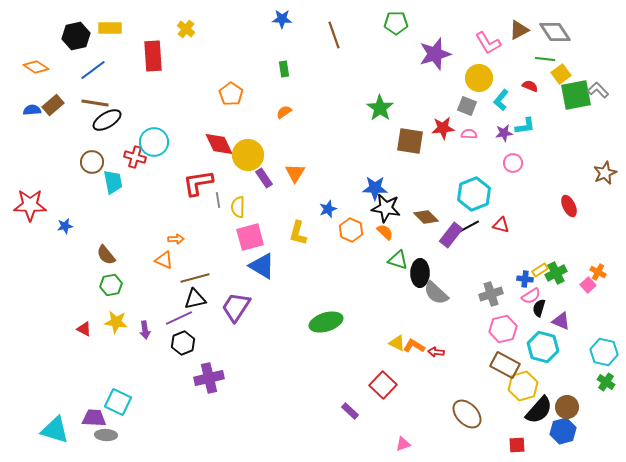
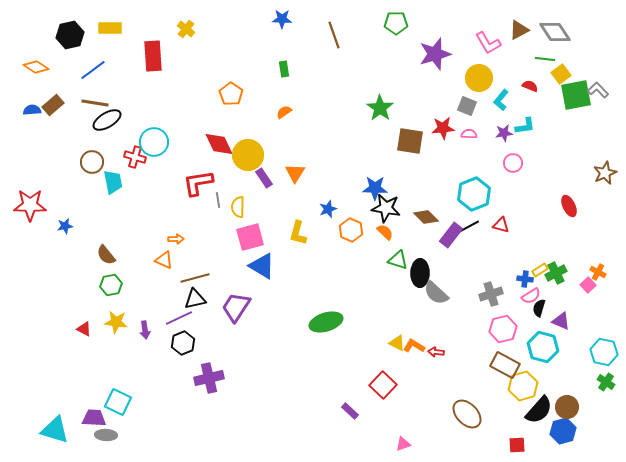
black hexagon at (76, 36): moved 6 px left, 1 px up
